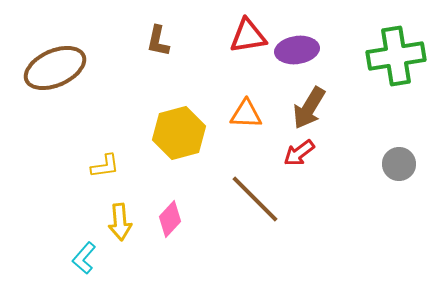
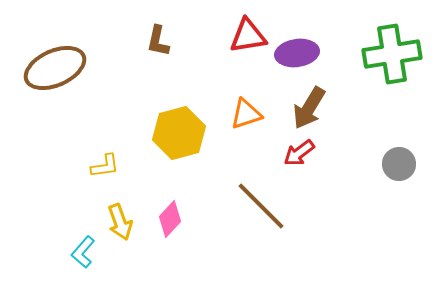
purple ellipse: moved 3 px down
green cross: moved 4 px left, 2 px up
orange triangle: rotated 20 degrees counterclockwise
brown line: moved 6 px right, 7 px down
yellow arrow: rotated 15 degrees counterclockwise
cyan L-shape: moved 1 px left, 6 px up
